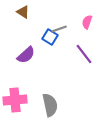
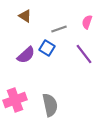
brown triangle: moved 2 px right, 4 px down
blue square: moved 3 px left, 11 px down
pink cross: rotated 15 degrees counterclockwise
